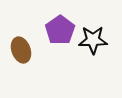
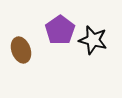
black star: rotated 16 degrees clockwise
